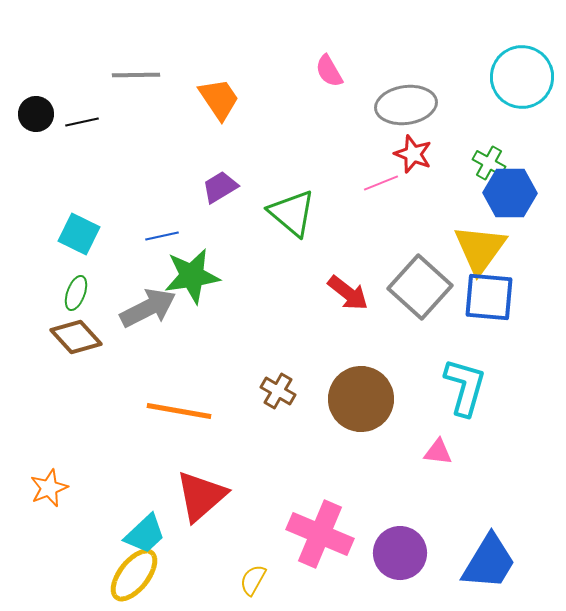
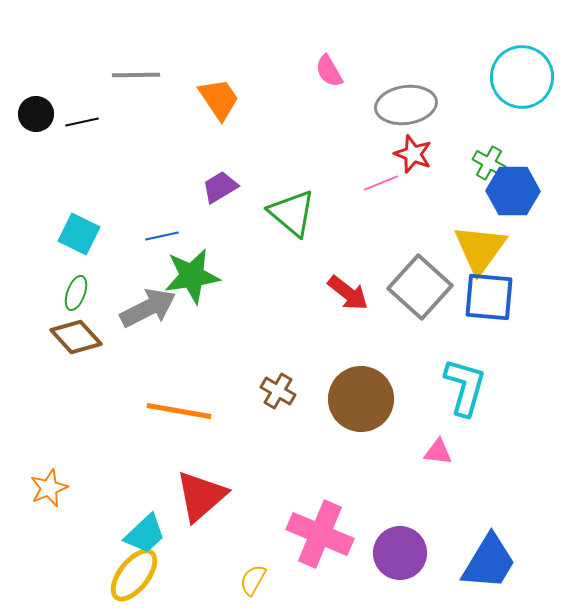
blue hexagon: moved 3 px right, 2 px up
